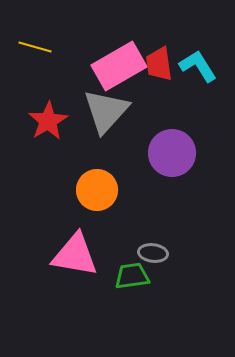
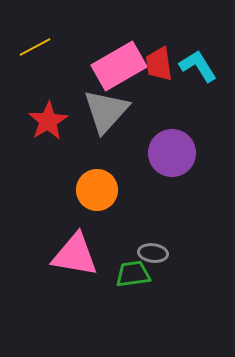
yellow line: rotated 44 degrees counterclockwise
green trapezoid: moved 1 px right, 2 px up
